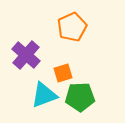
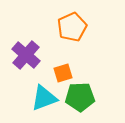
cyan triangle: moved 3 px down
